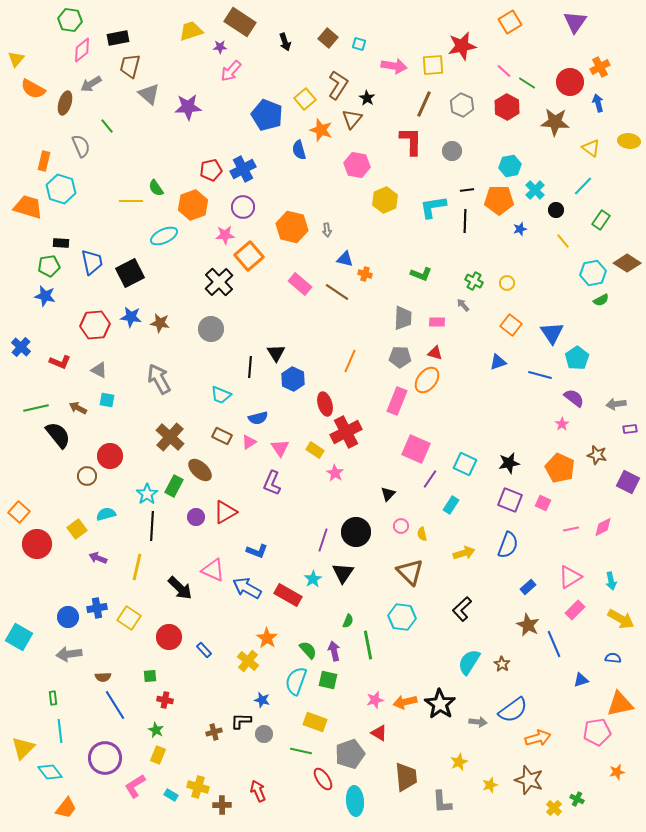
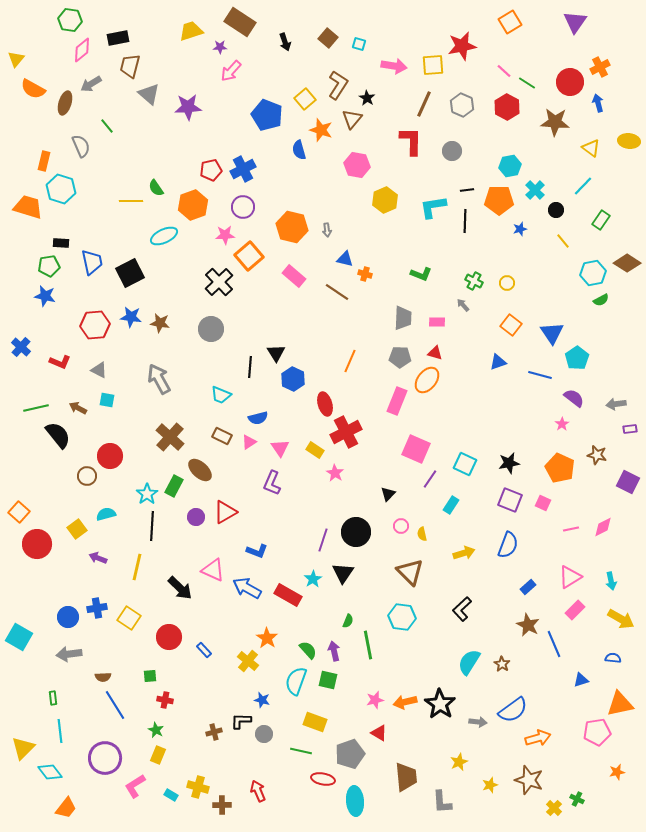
pink rectangle at (300, 284): moved 6 px left, 8 px up
red ellipse at (323, 779): rotated 45 degrees counterclockwise
